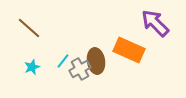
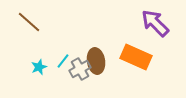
brown line: moved 6 px up
orange rectangle: moved 7 px right, 7 px down
cyan star: moved 7 px right
